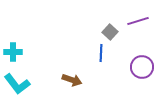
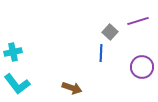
cyan cross: rotated 12 degrees counterclockwise
brown arrow: moved 8 px down
